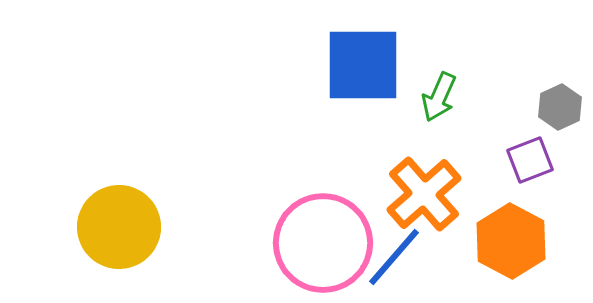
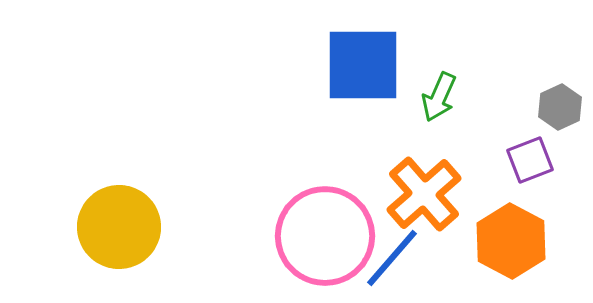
pink circle: moved 2 px right, 7 px up
blue line: moved 2 px left, 1 px down
